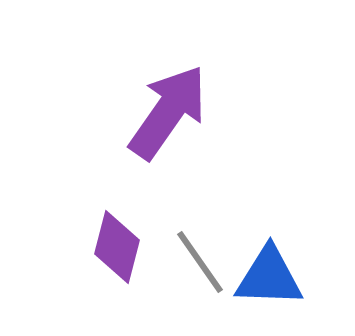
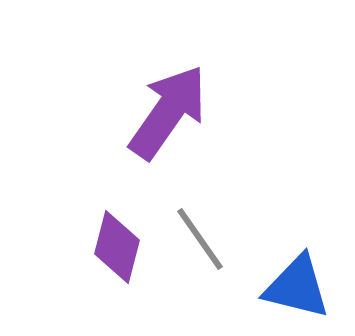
gray line: moved 23 px up
blue triangle: moved 28 px right, 10 px down; rotated 12 degrees clockwise
